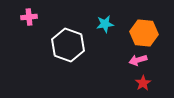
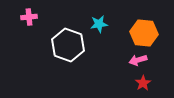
cyan star: moved 6 px left
